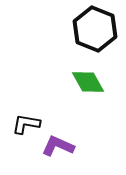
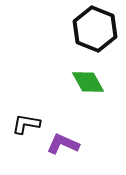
purple L-shape: moved 5 px right, 2 px up
